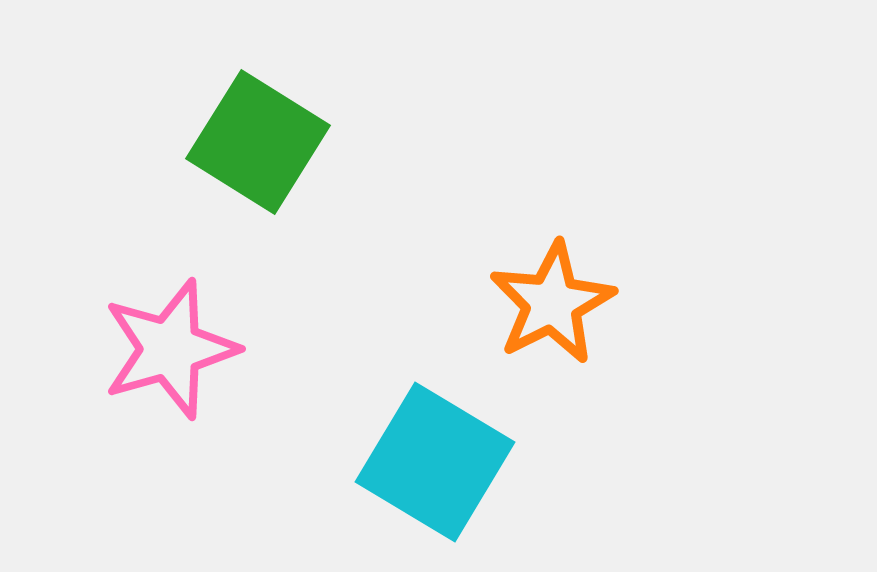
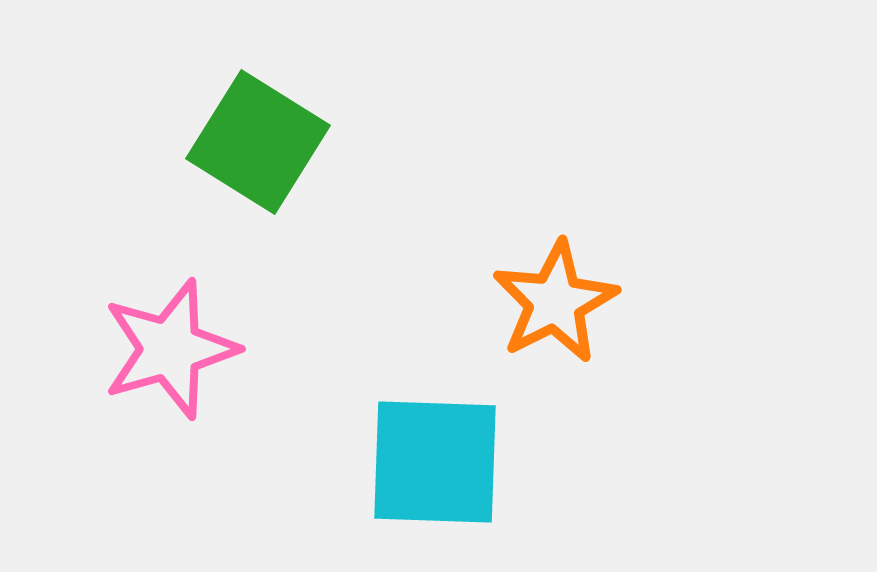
orange star: moved 3 px right, 1 px up
cyan square: rotated 29 degrees counterclockwise
